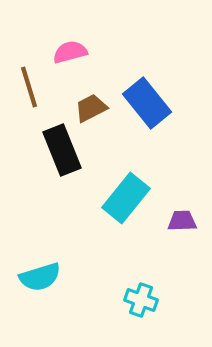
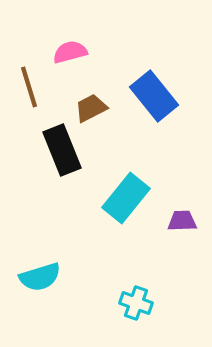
blue rectangle: moved 7 px right, 7 px up
cyan cross: moved 5 px left, 3 px down
